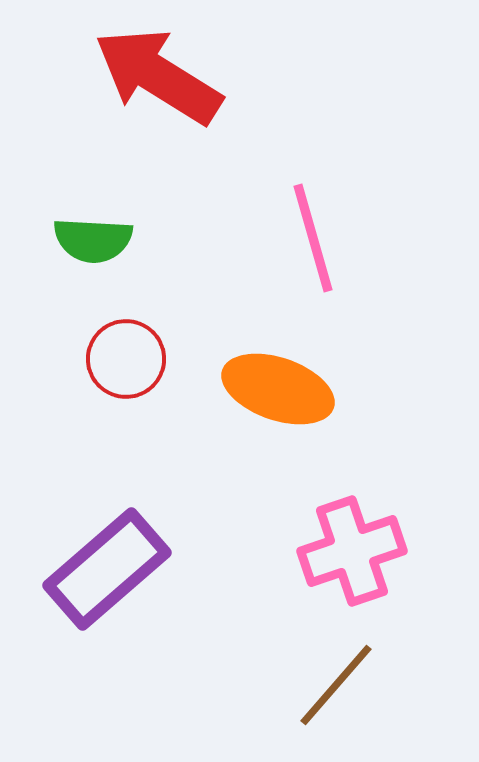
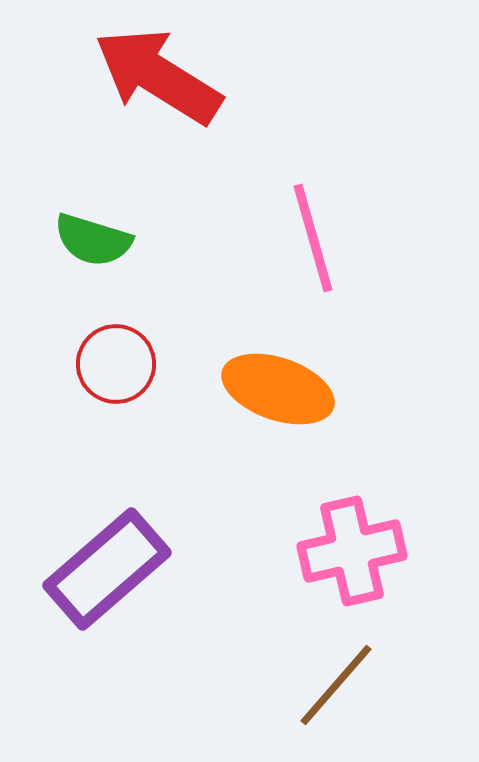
green semicircle: rotated 14 degrees clockwise
red circle: moved 10 px left, 5 px down
pink cross: rotated 6 degrees clockwise
